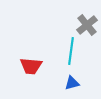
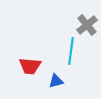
red trapezoid: moved 1 px left
blue triangle: moved 16 px left, 2 px up
